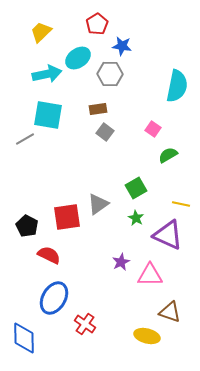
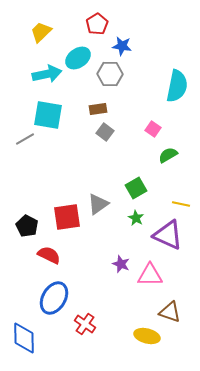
purple star: moved 2 px down; rotated 24 degrees counterclockwise
